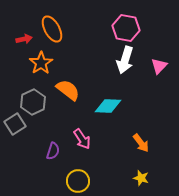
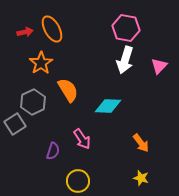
red arrow: moved 1 px right, 7 px up
orange semicircle: rotated 20 degrees clockwise
